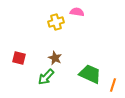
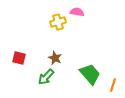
yellow cross: moved 2 px right
green trapezoid: rotated 25 degrees clockwise
